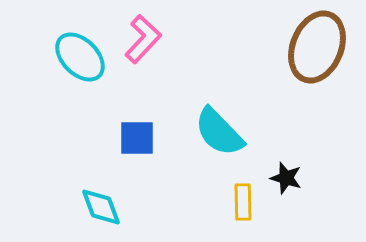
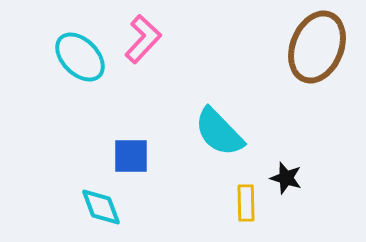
blue square: moved 6 px left, 18 px down
yellow rectangle: moved 3 px right, 1 px down
